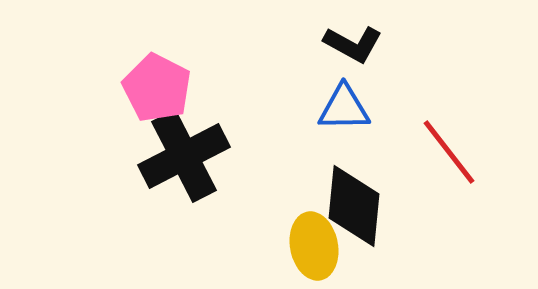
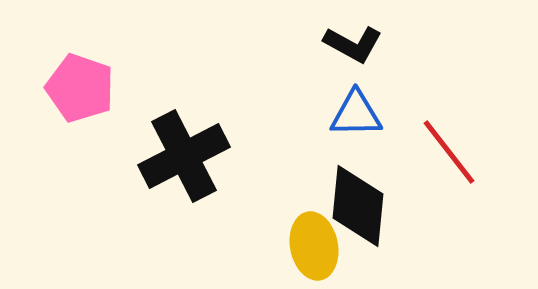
pink pentagon: moved 77 px left; rotated 8 degrees counterclockwise
blue triangle: moved 12 px right, 6 px down
black diamond: moved 4 px right
